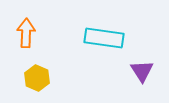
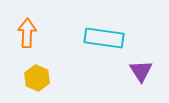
orange arrow: moved 1 px right
purple triangle: moved 1 px left
